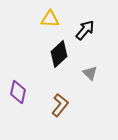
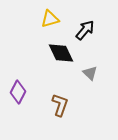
yellow triangle: rotated 18 degrees counterclockwise
black diamond: moved 2 px right, 1 px up; rotated 72 degrees counterclockwise
purple diamond: rotated 15 degrees clockwise
brown L-shape: rotated 20 degrees counterclockwise
